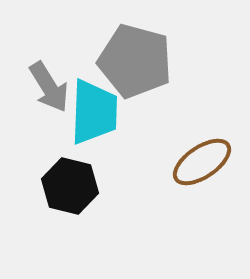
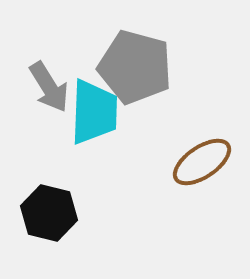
gray pentagon: moved 6 px down
black hexagon: moved 21 px left, 27 px down
